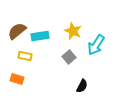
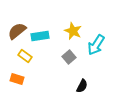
yellow rectangle: rotated 24 degrees clockwise
